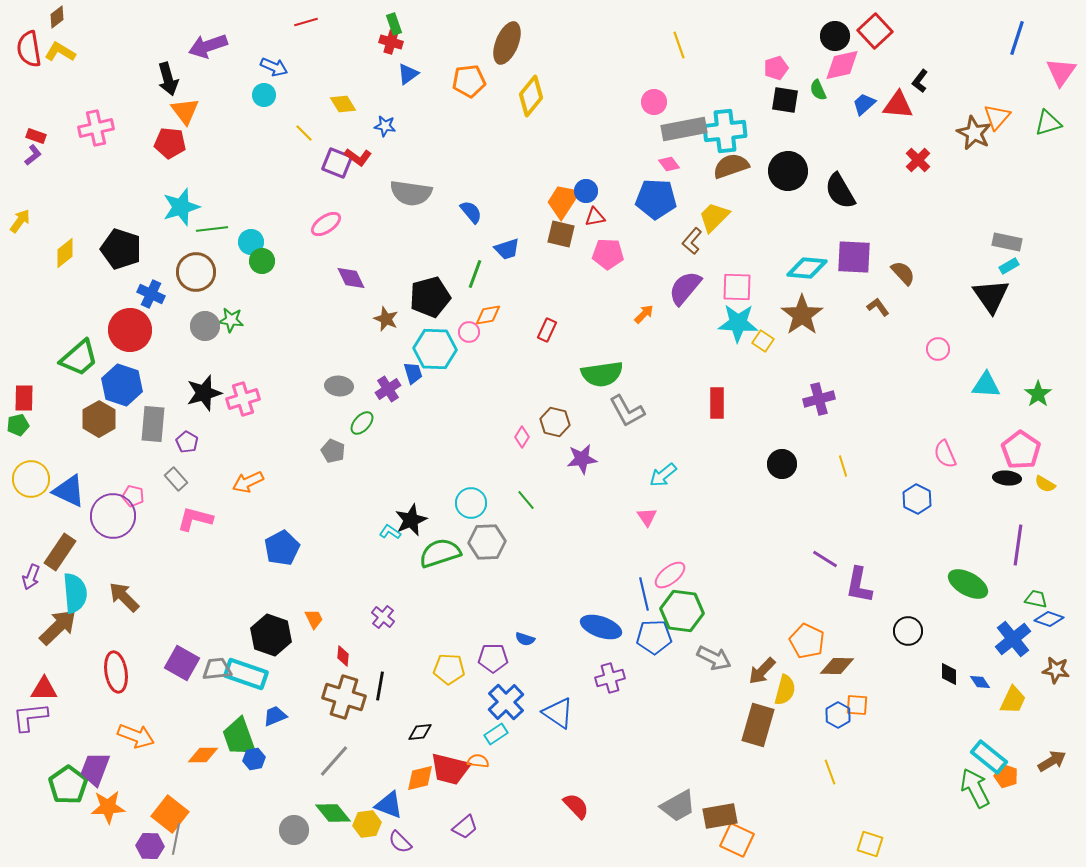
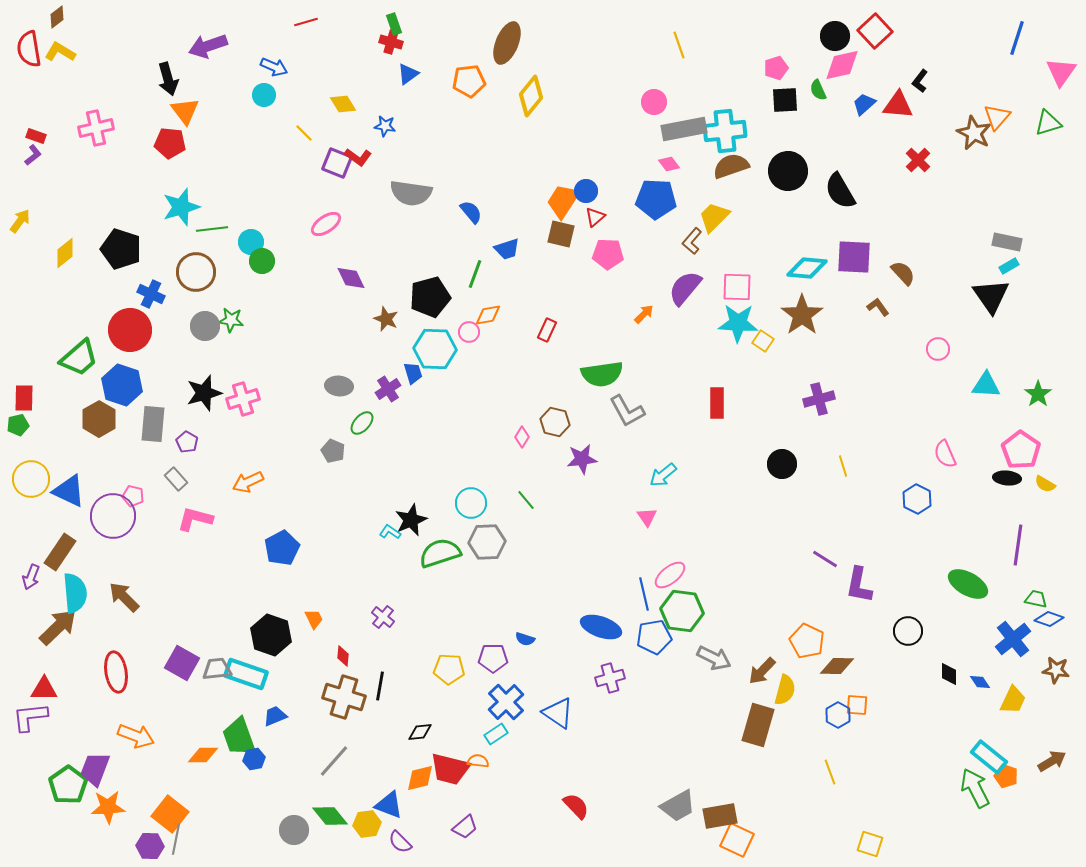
black square at (785, 100): rotated 12 degrees counterclockwise
red triangle at (595, 217): rotated 30 degrees counterclockwise
blue pentagon at (654, 637): rotated 8 degrees counterclockwise
green diamond at (333, 813): moved 3 px left, 3 px down
